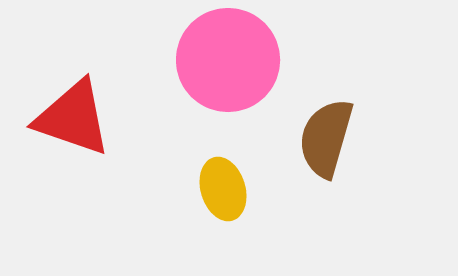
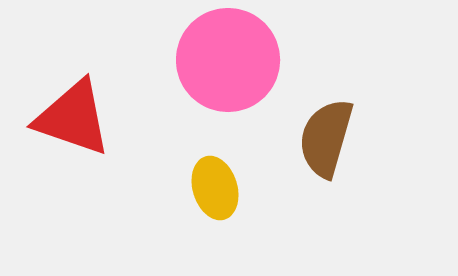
yellow ellipse: moved 8 px left, 1 px up
